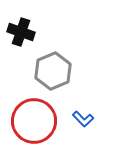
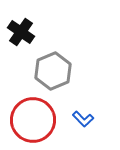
black cross: rotated 16 degrees clockwise
red circle: moved 1 px left, 1 px up
